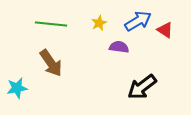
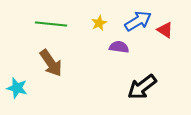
cyan star: rotated 25 degrees clockwise
